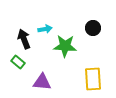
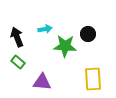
black circle: moved 5 px left, 6 px down
black arrow: moved 7 px left, 2 px up
